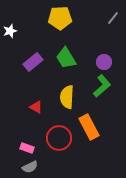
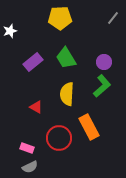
yellow semicircle: moved 3 px up
